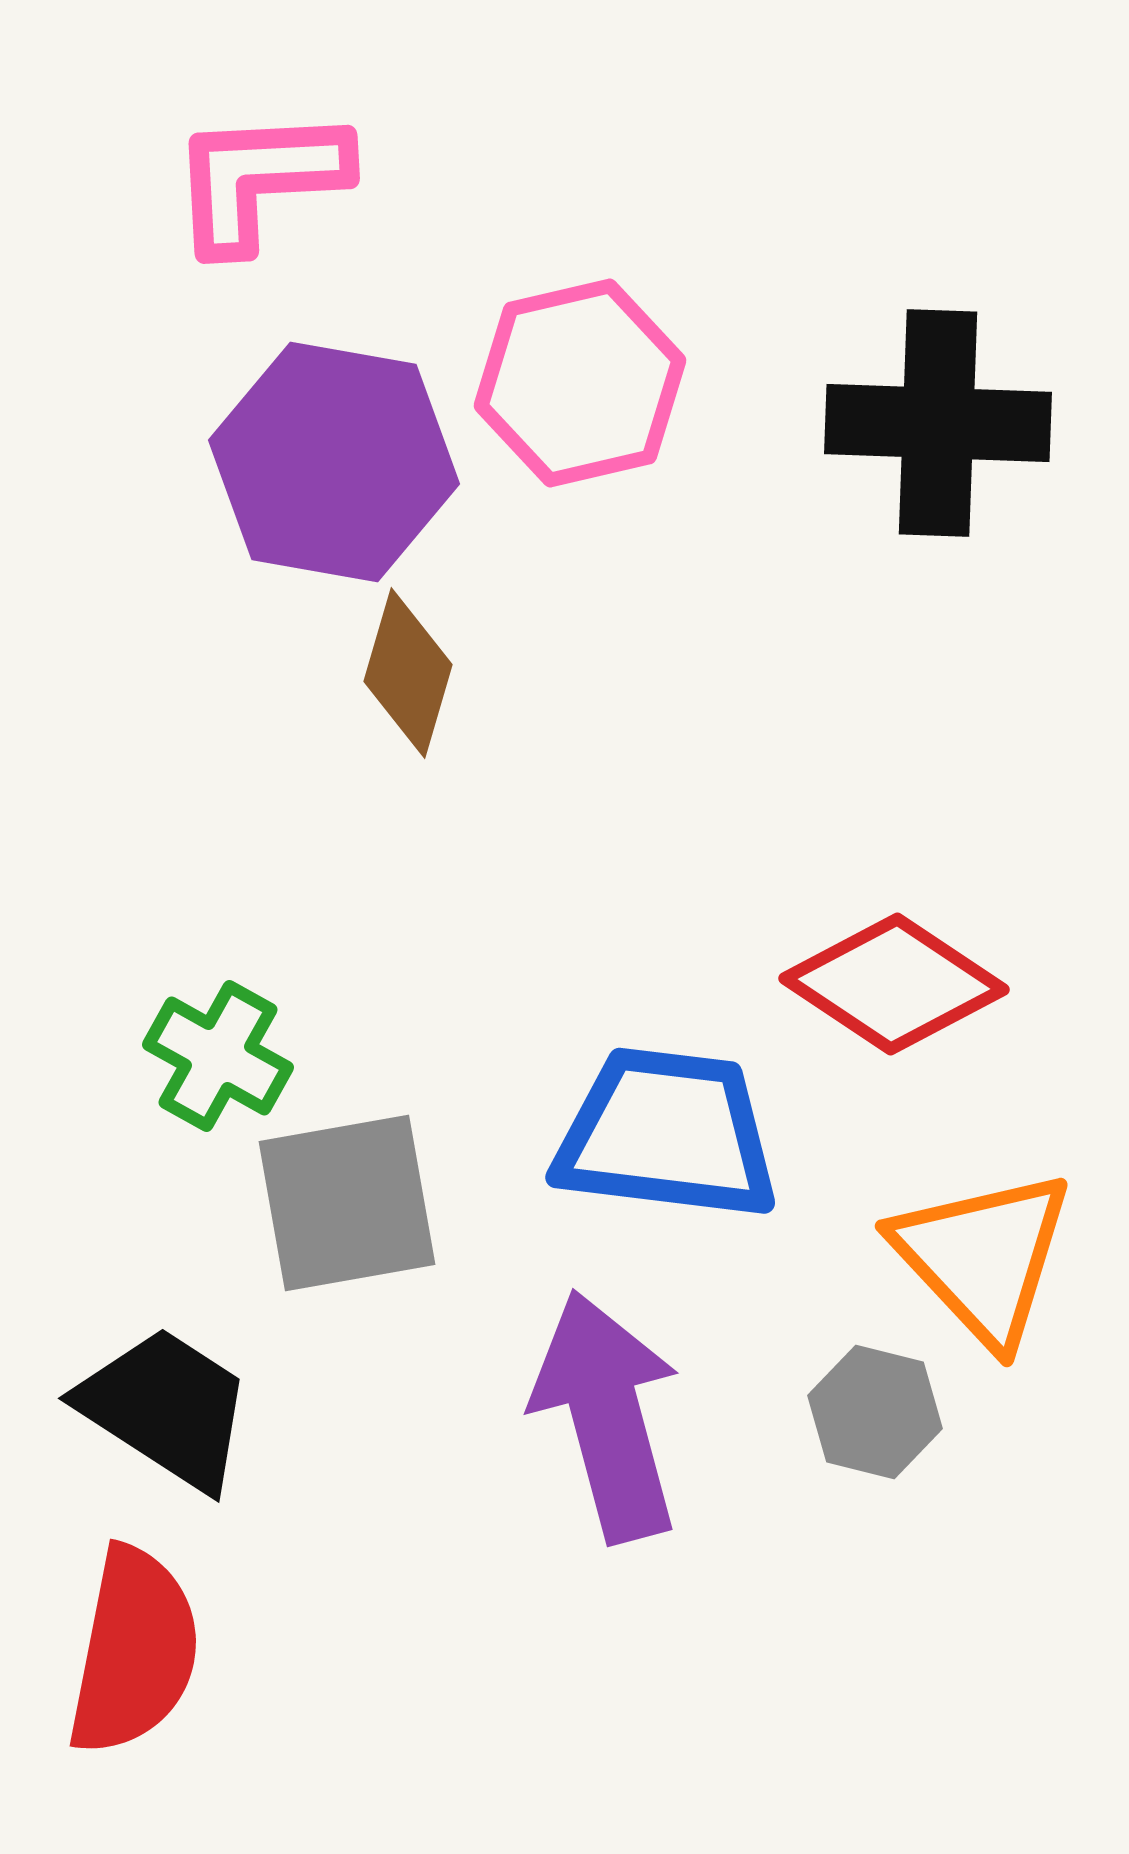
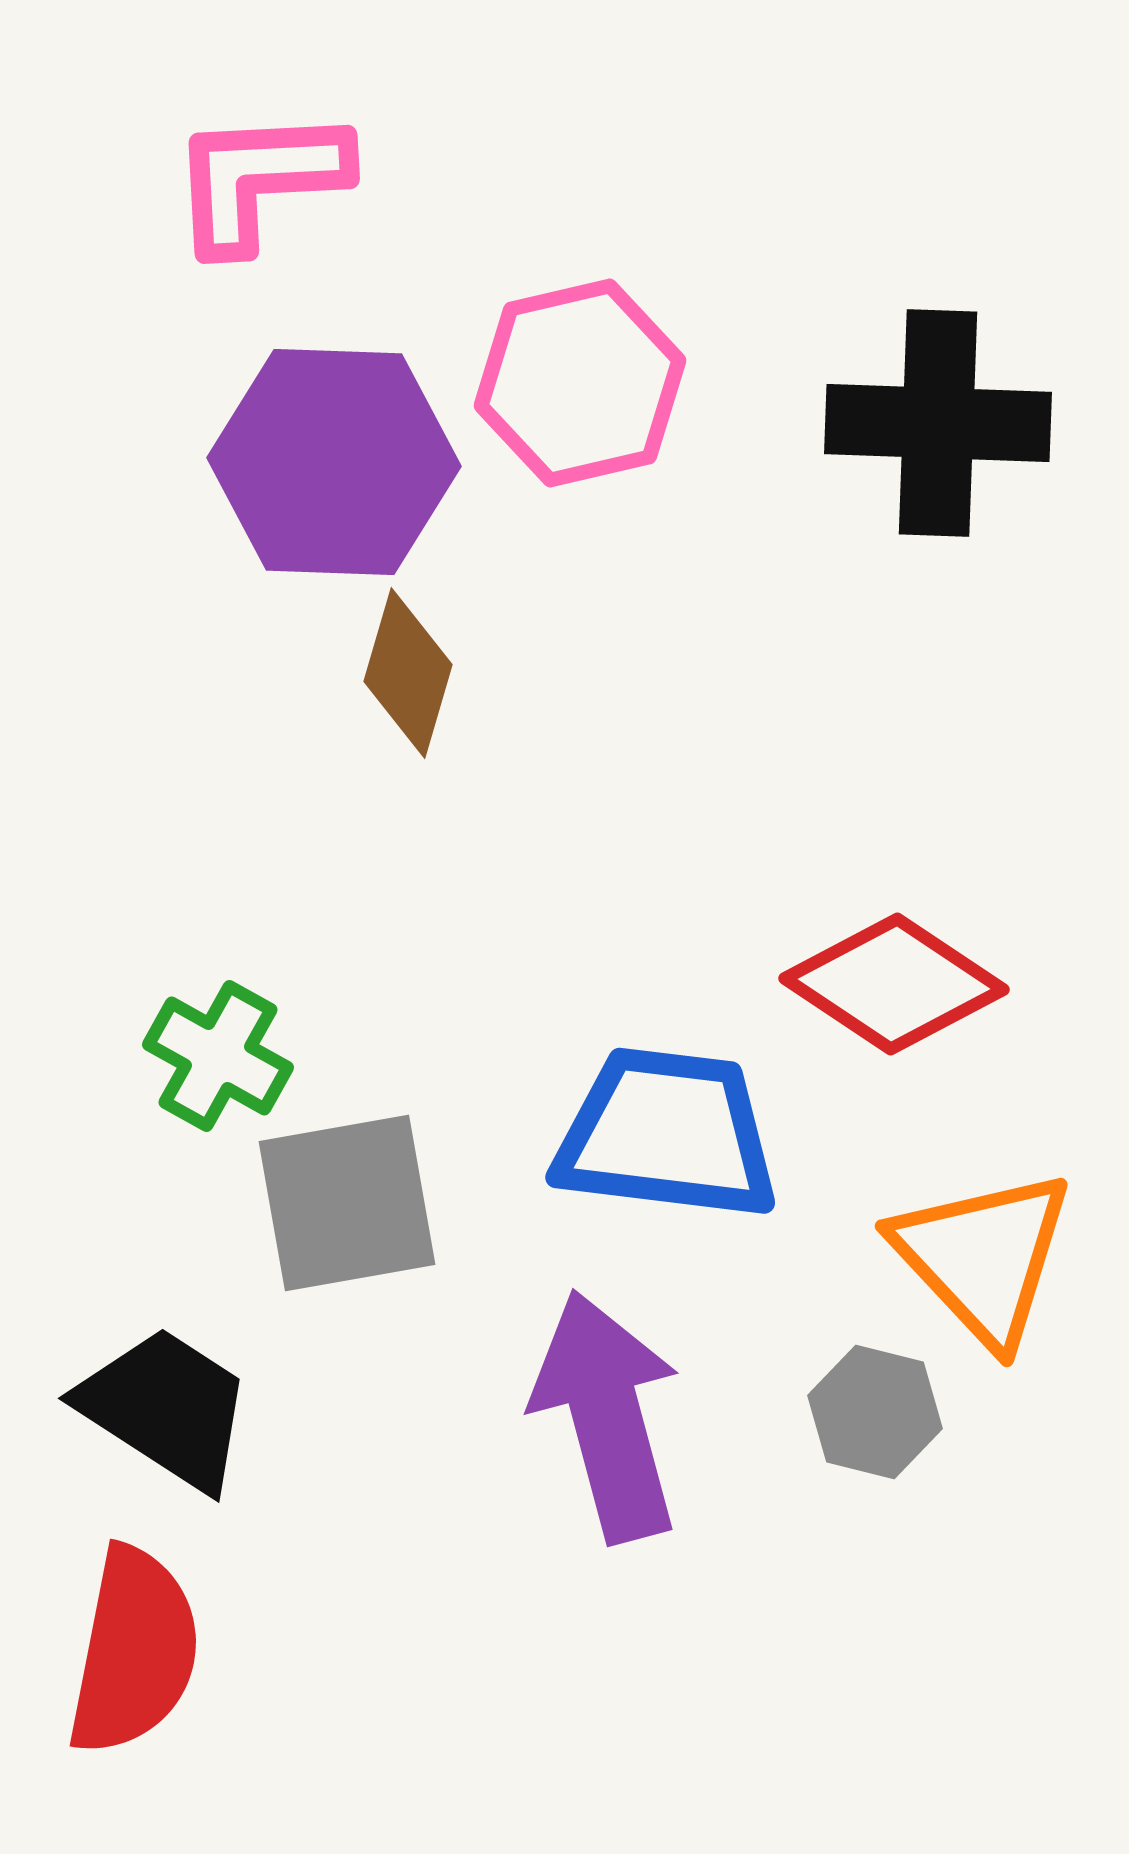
purple hexagon: rotated 8 degrees counterclockwise
